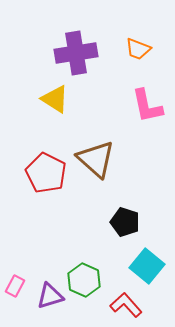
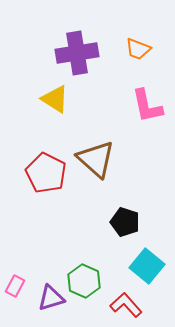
purple cross: moved 1 px right
green hexagon: moved 1 px down
purple triangle: moved 1 px right, 2 px down
